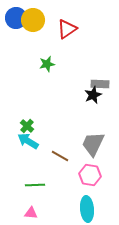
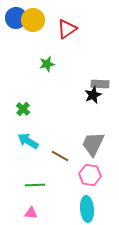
green cross: moved 4 px left, 17 px up
